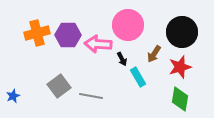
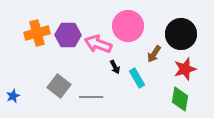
pink circle: moved 1 px down
black circle: moved 1 px left, 2 px down
pink arrow: rotated 16 degrees clockwise
black arrow: moved 7 px left, 8 px down
red star: moved 5 px right, 2 px down
cyan rectangle: moved 1 px left, 1 px down
gray square: rotated 15 degrees counterclockwise
gray line: moved 1 px down; rotated 10 degrees counterclockwise
